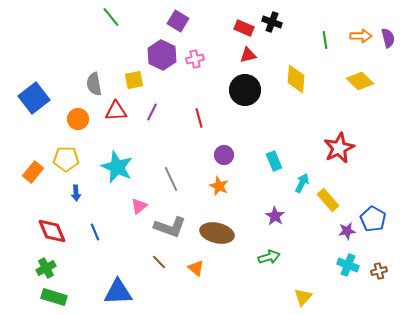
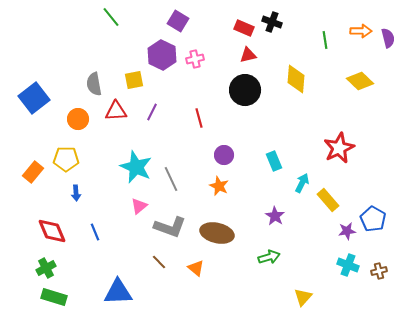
orange arrow at (361, 36): moved 5 px up
cyan star at (117, 167): moved 19 px right
